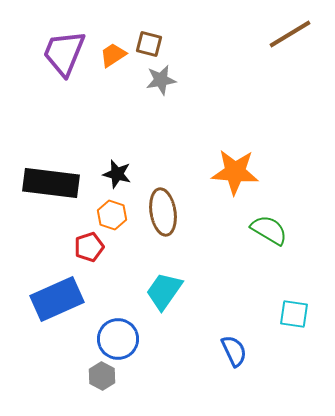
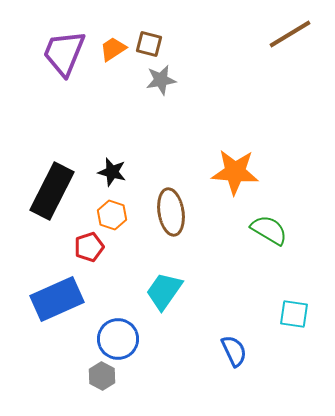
orange trapezoid: moved 6 px up
black star: moved 5 px left, 2 px up
black rectangle: moved 1 px right, 8 px down; rotated 70 degrees counterclockwise
brown ellipse: moved 8 px right
